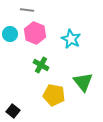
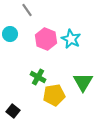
gray line: rotated 48 degrees clockwise
pink hexagon: moved 11 px right, 6 px down
green cross: moved 3 px left, 12 px down
green triangle: rotated 10 degrees clockwise
yellow pentagon: rotated 20 degrees counterclockwise
